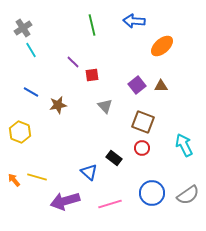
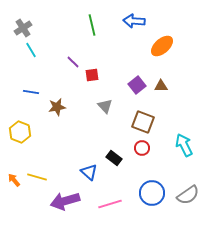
blue line: rotated 21 degrees counterclockwise
brown star: moved 1 px left, 2 px down
